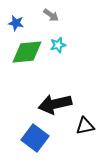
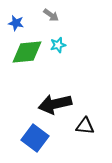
black triangle: rotated 18 degrees clockwise
